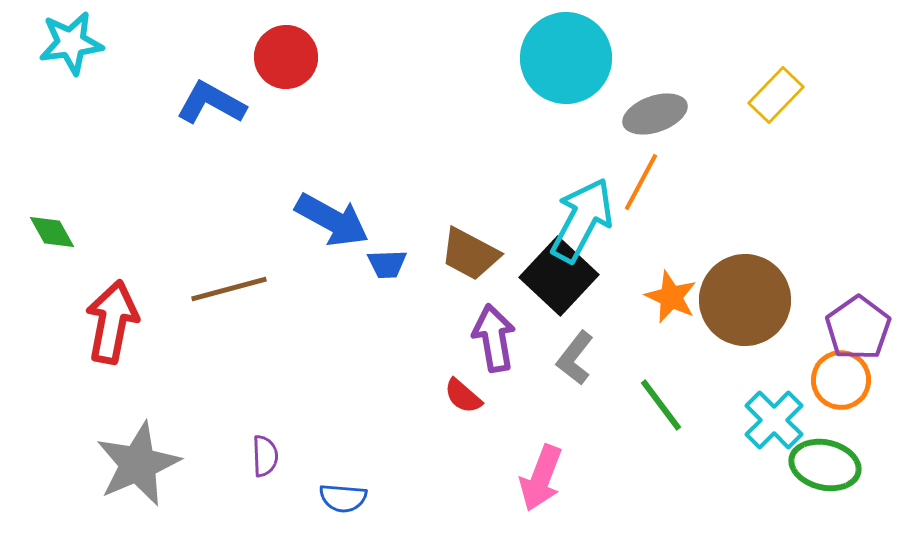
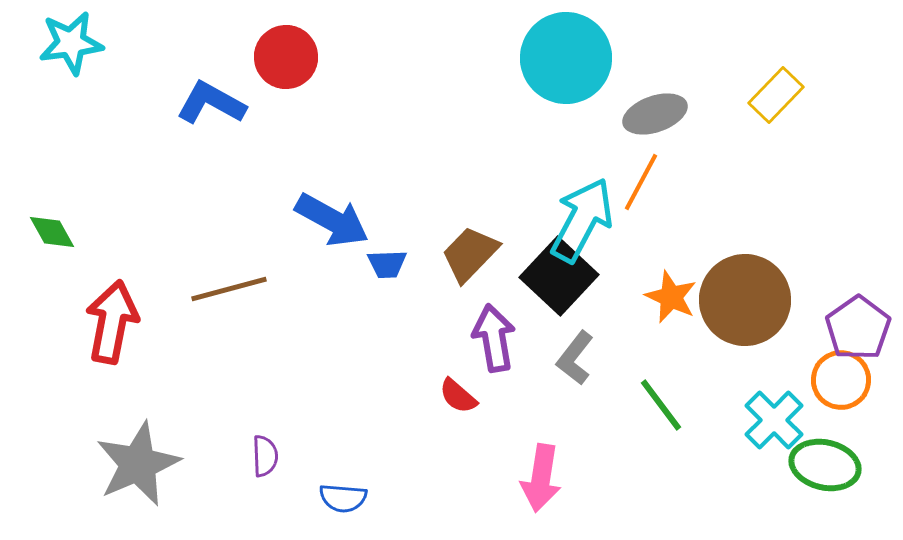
brown trapezoid: rotated 106 degrees clockwise
red semicircle: moved 5 px left
pink arrow: rotated 12 degrees counterclockwise
